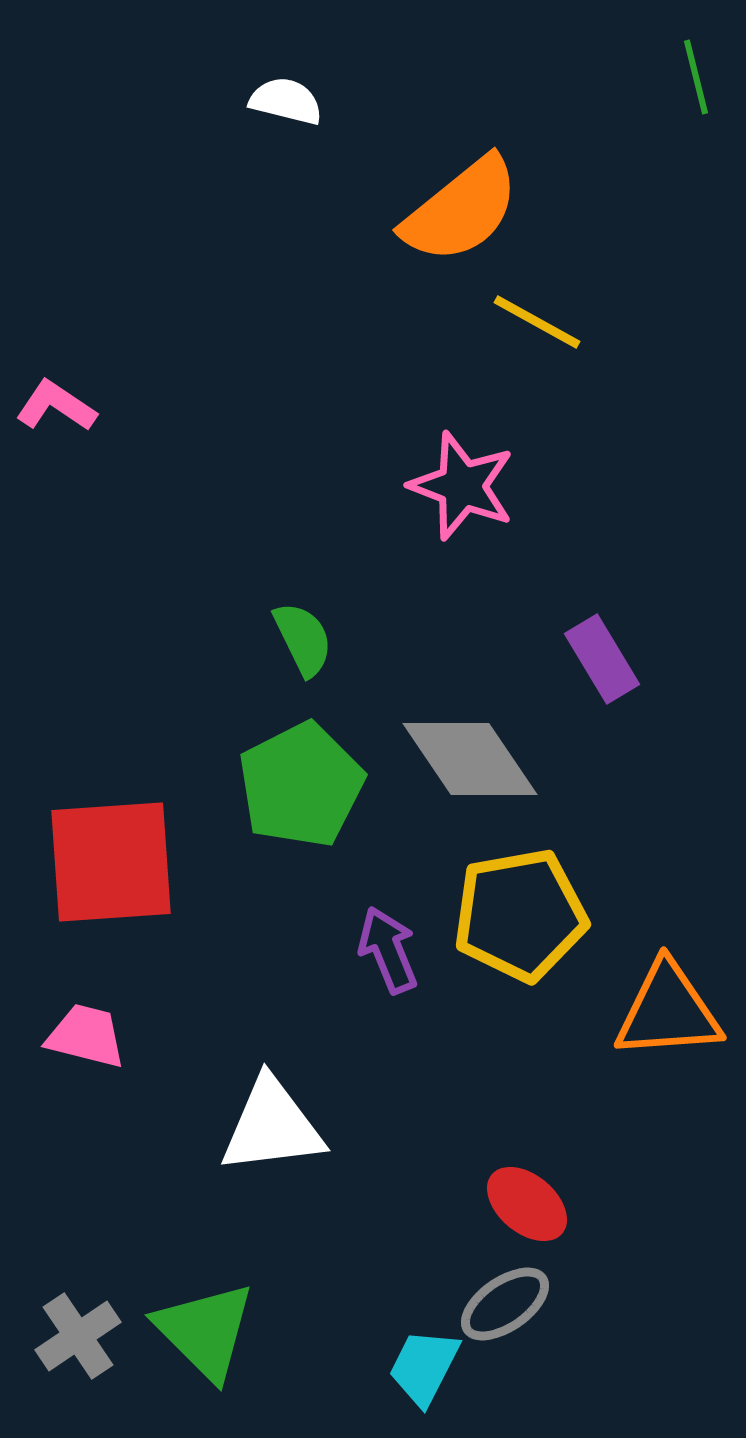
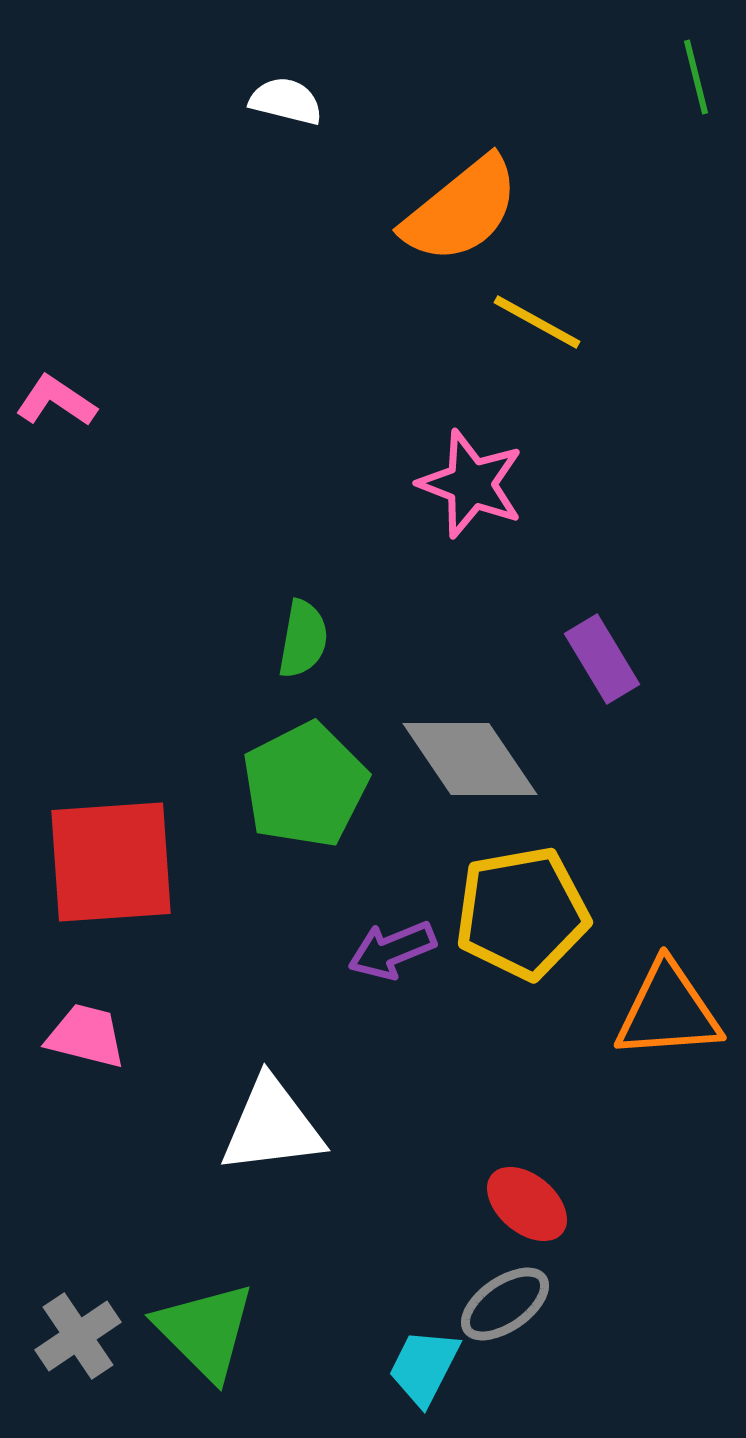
pink L-shape: moved 5 px up
pink star: moved 9 px right, 2 px up
green semicircle: rotated 36 degrees clockwise
green pentagon: moved 4 px right
yellow pentagon: moved 2 px right, 2 px up
purple arrow: moved 4 px right; rotated 90 degrees counterclockwise
